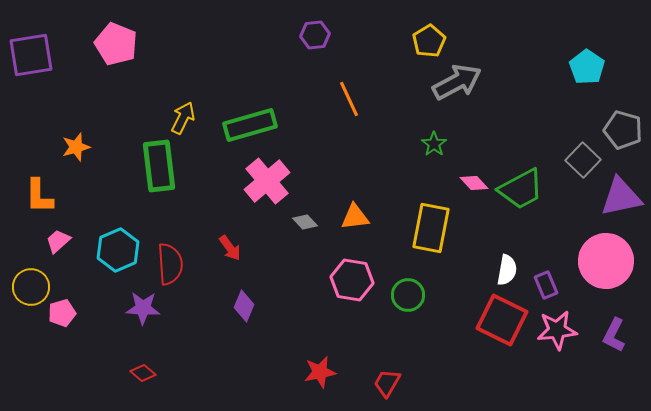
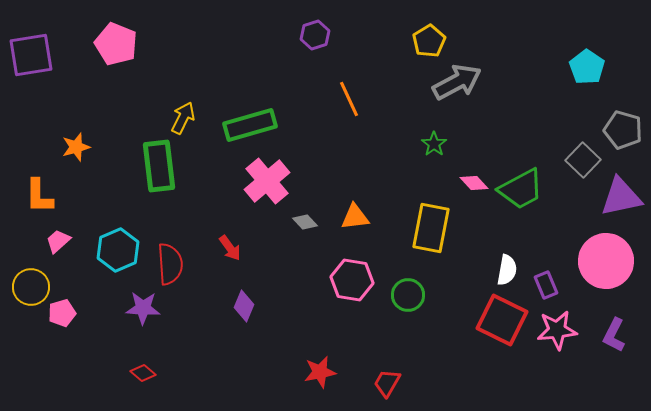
purple hexagon at (315, 35): rotated 12 degrees counterclockwise
